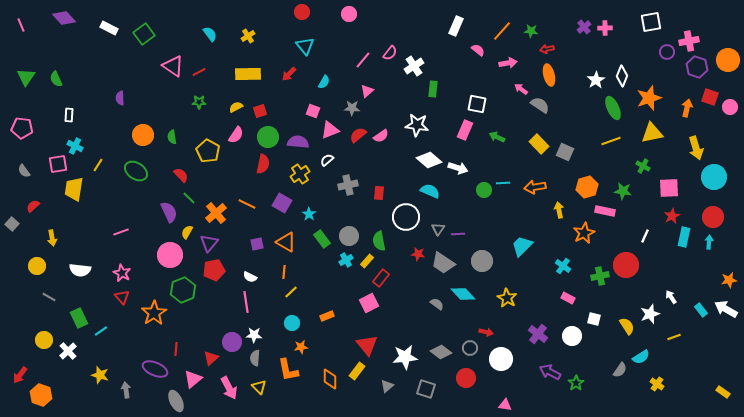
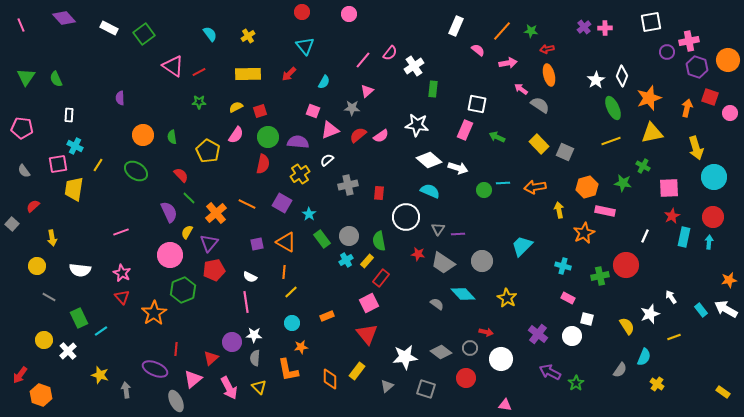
pink circle at (730, 107): moved 6 px down
green star at (623, 191): moved 8 px up
cyan cross at (563, 266): rotated 21 degrees counterclockwise
white square at (594, 319): moved 7 px left
red triangle at (367, 345): moved 11 px up
cyan semicircle at (641, 357): moved 3 px right; rotated 36 degrees counterclockwise
